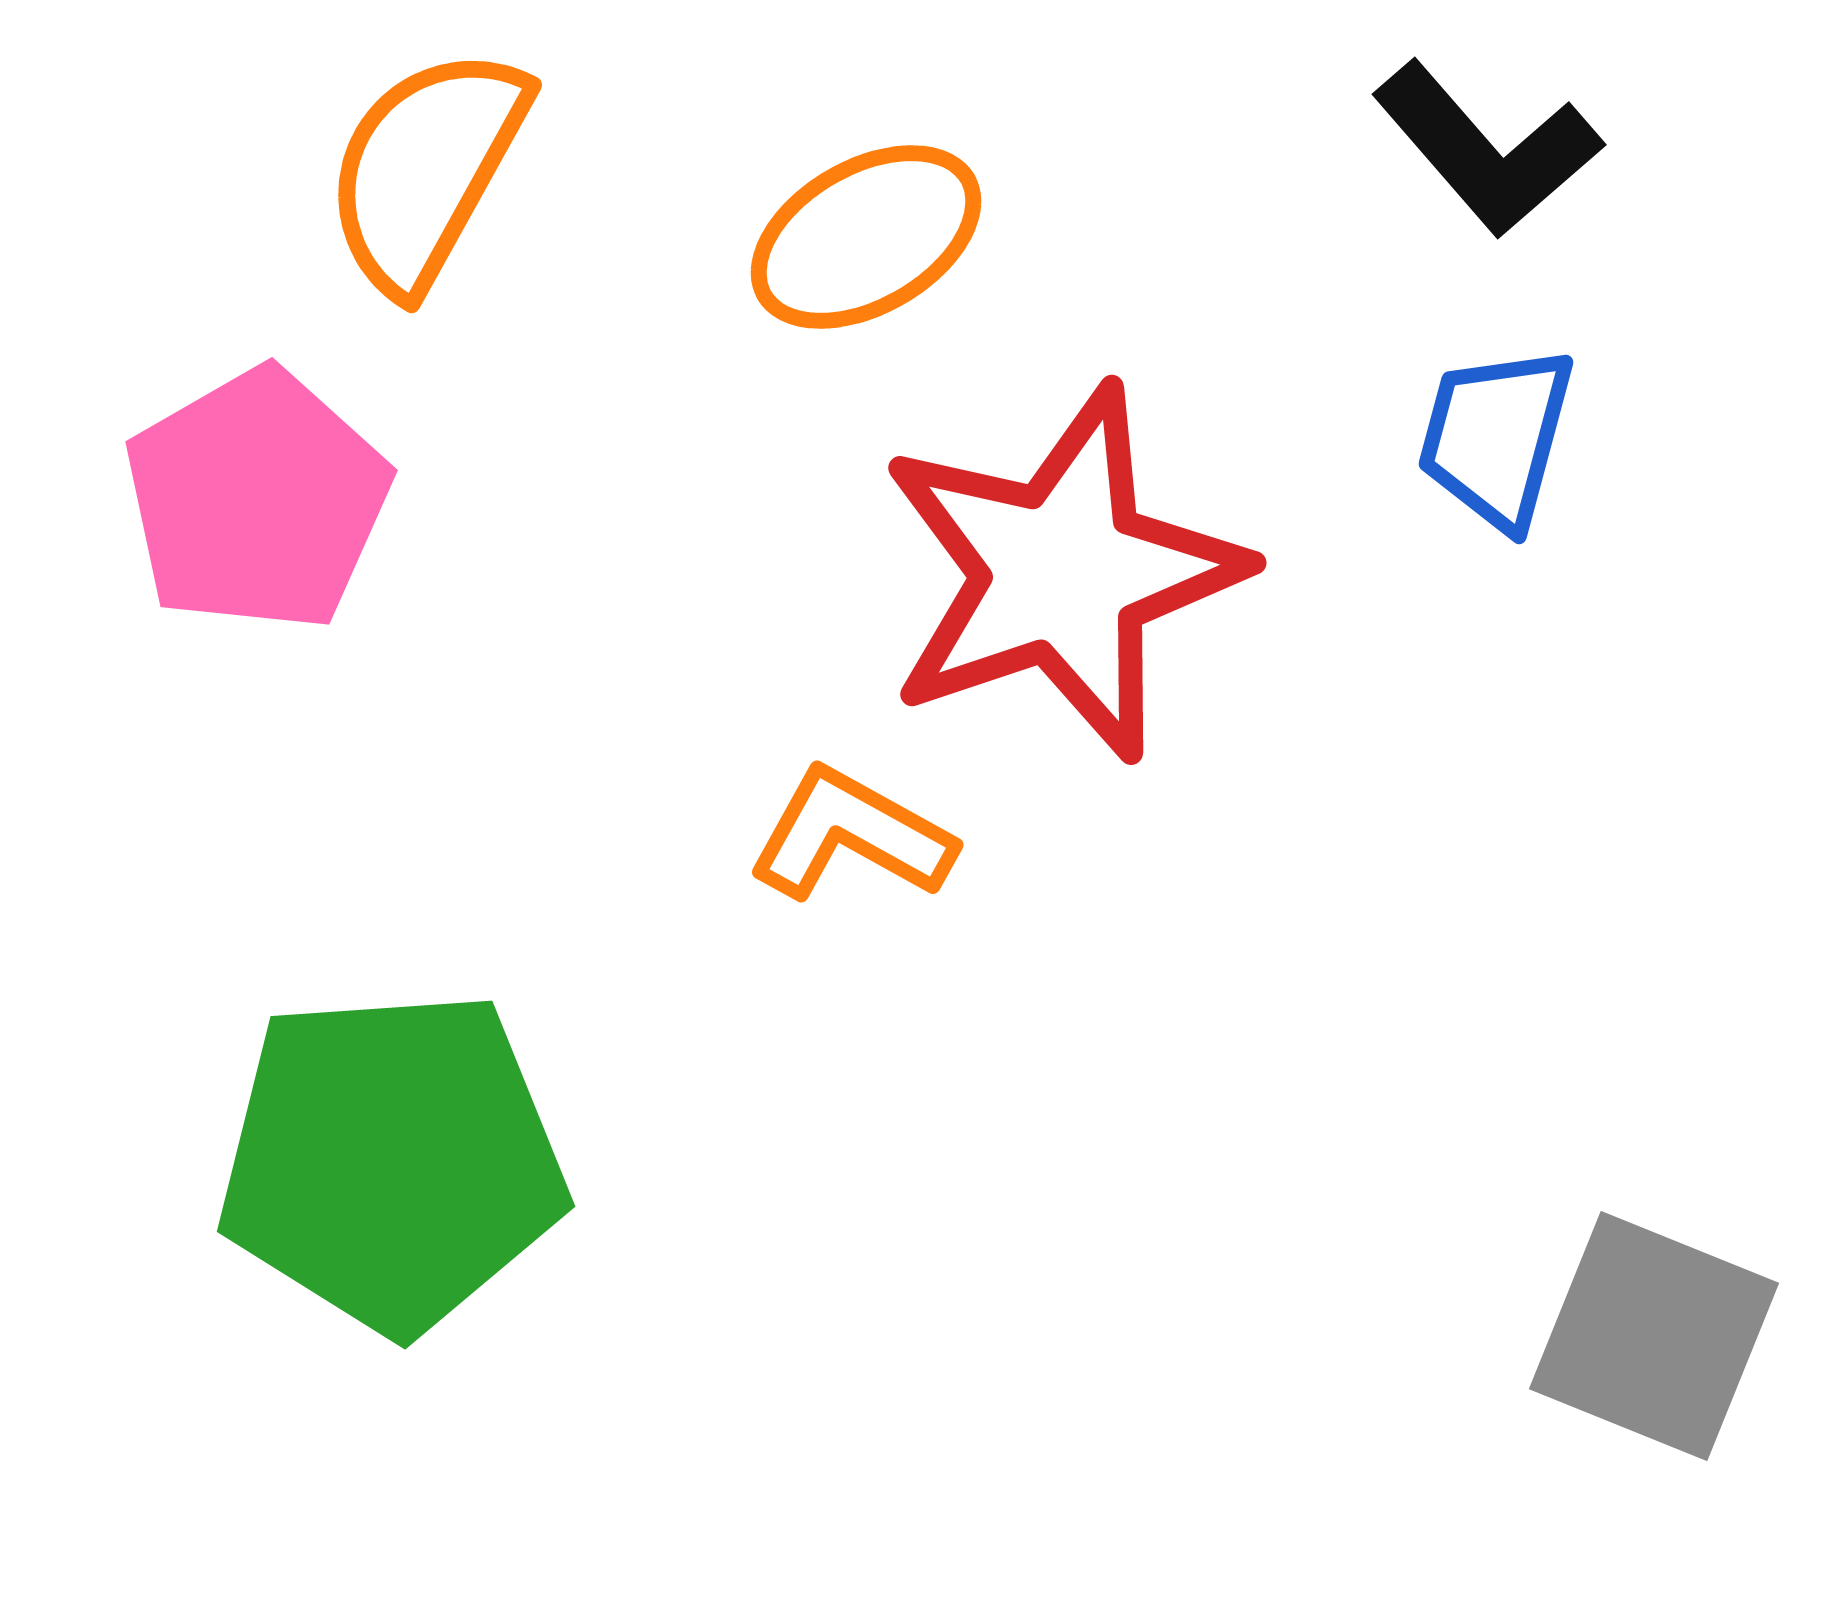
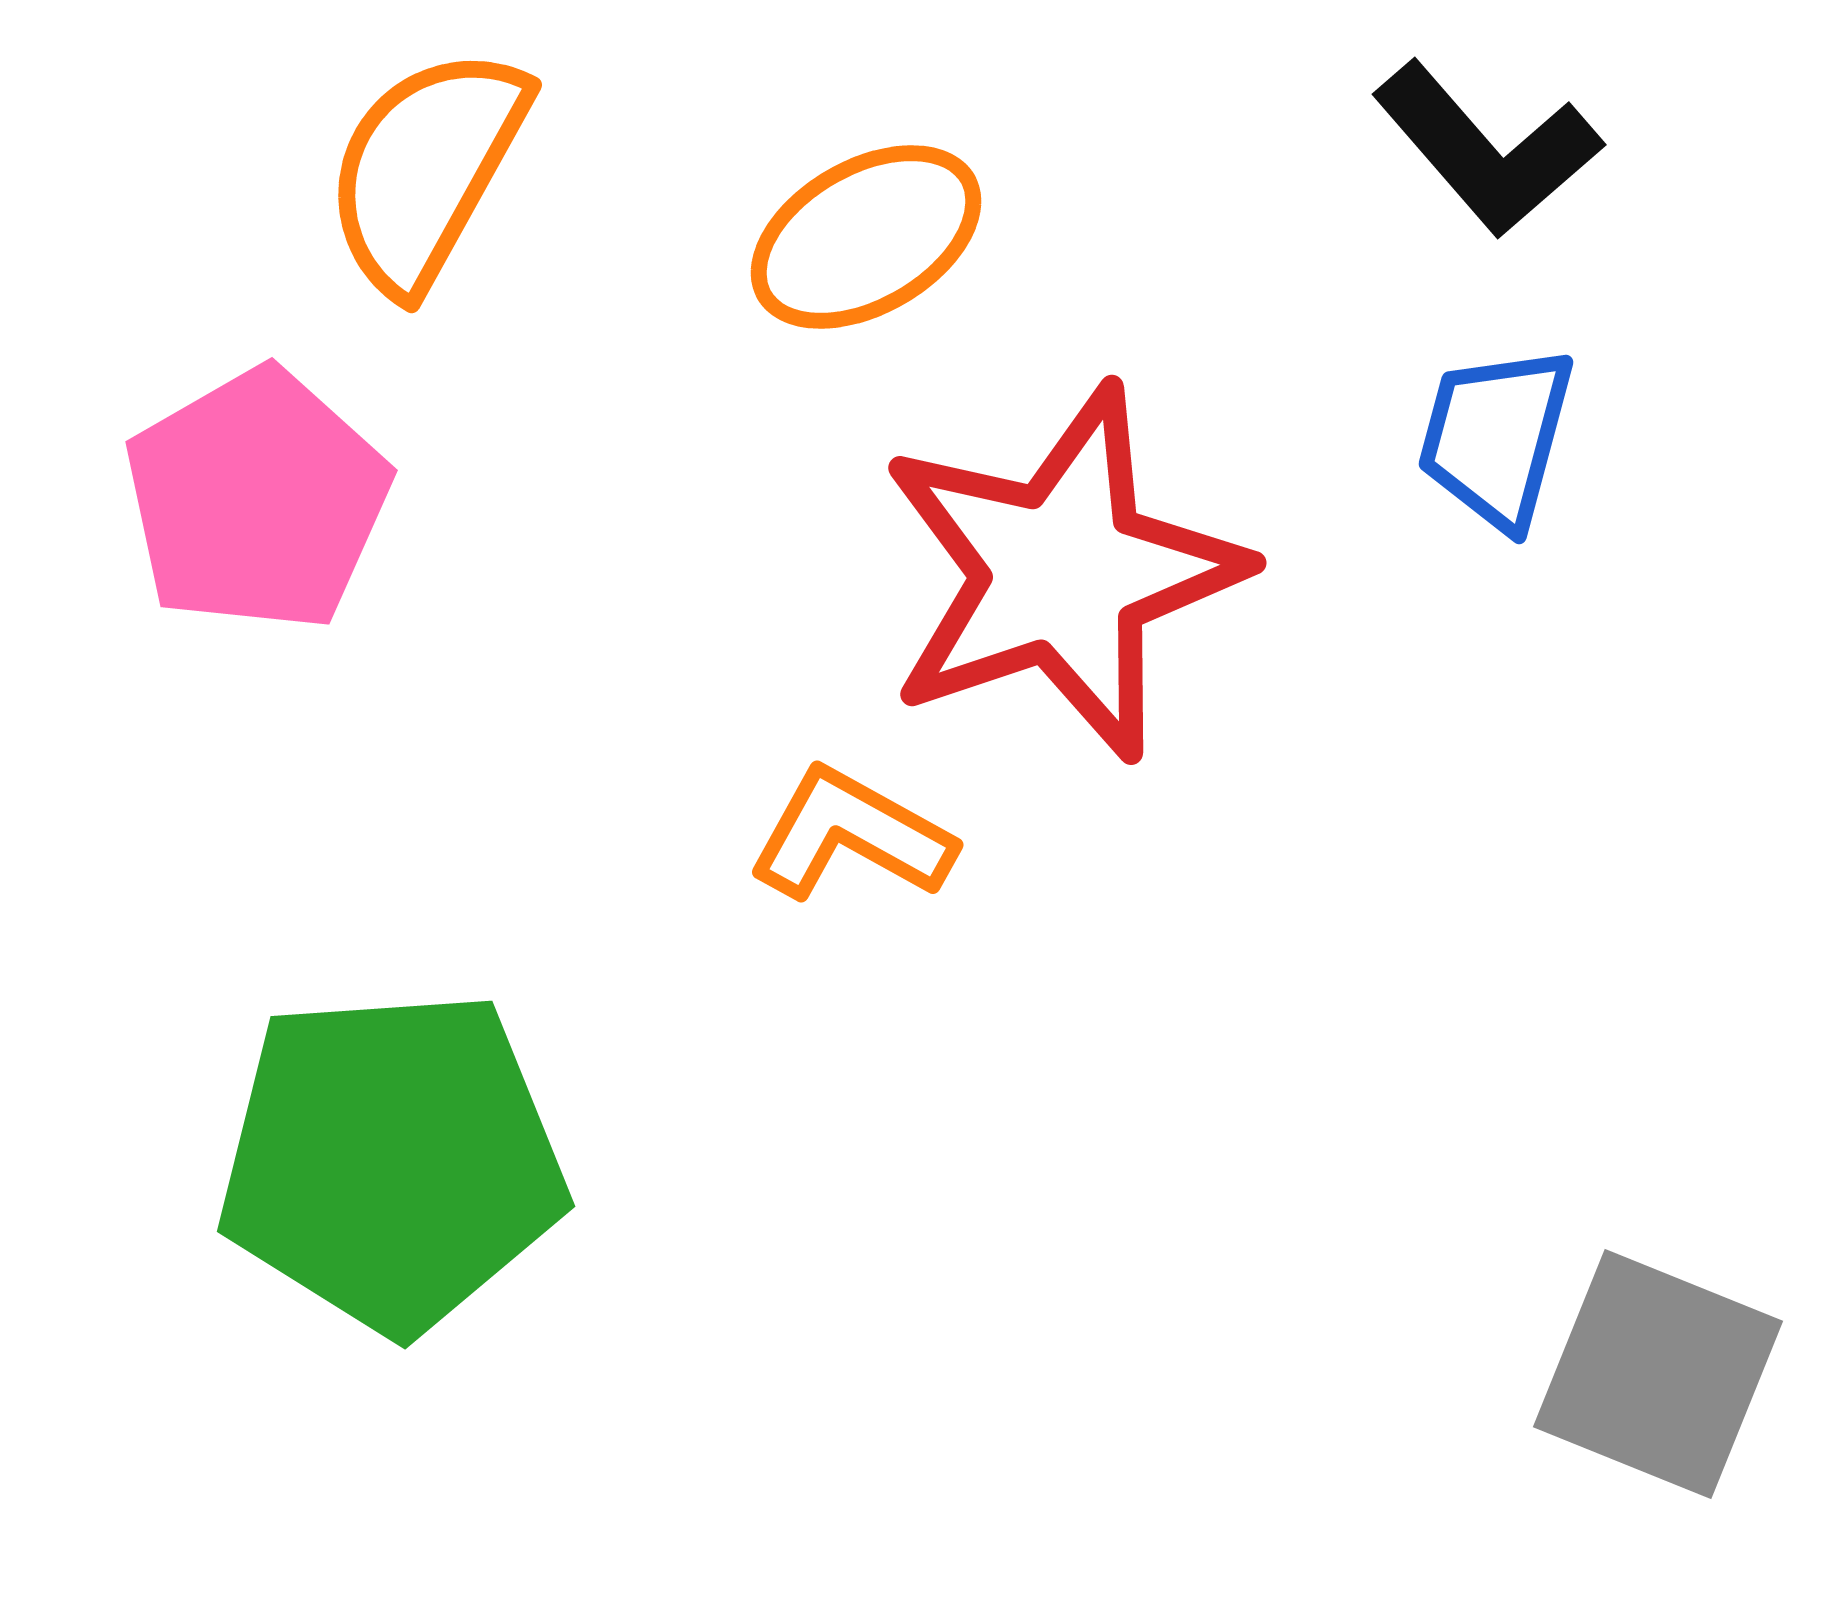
gray square: moved 4 px right, 38 px down
